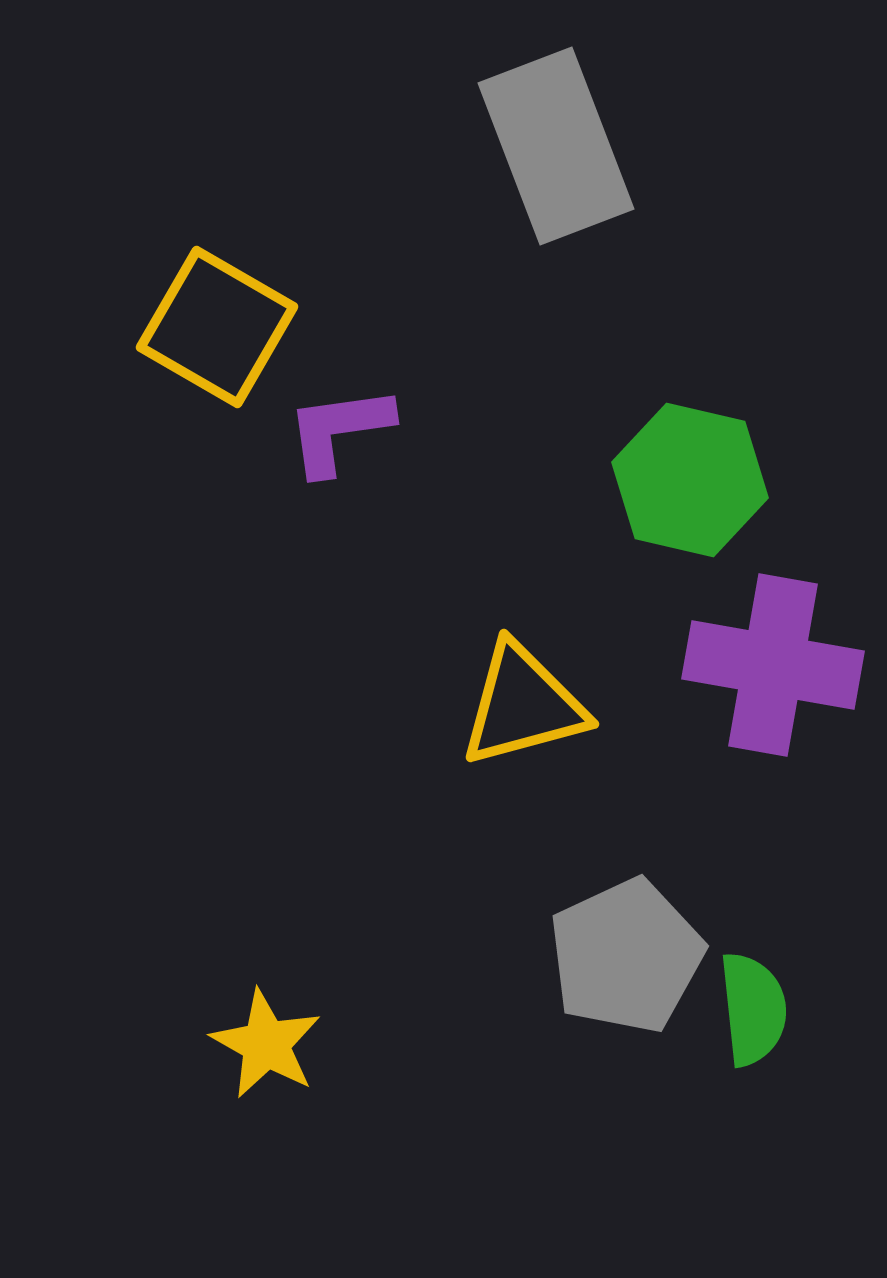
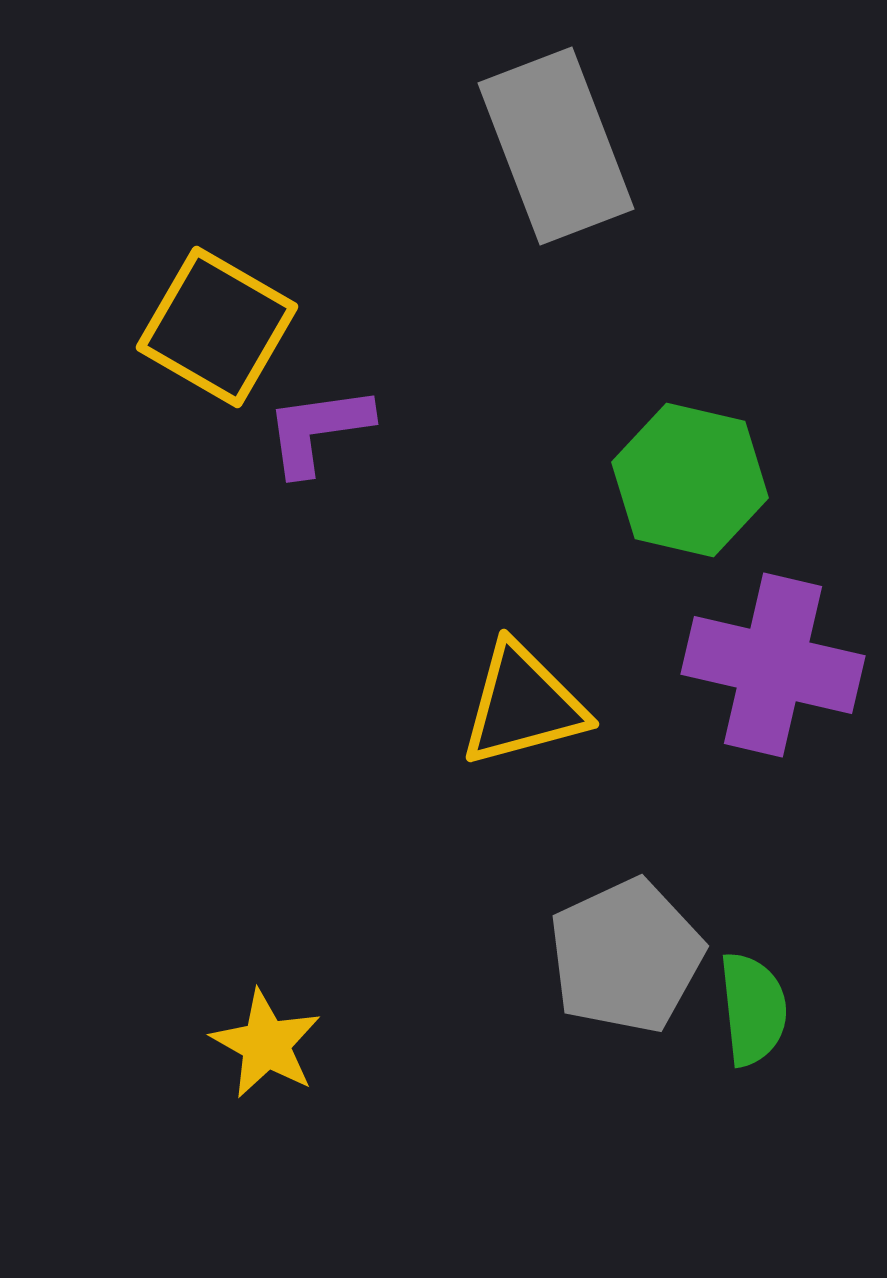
purple L-shape: moved 21 px left
purple cross: rotated 3 degrees clockwise
